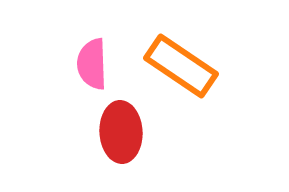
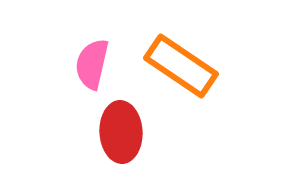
pink semicircle: rotated 15 degrees clockwise
